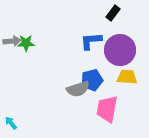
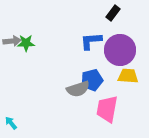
yellow trapezoid: moved 1 px right, 1 px up
